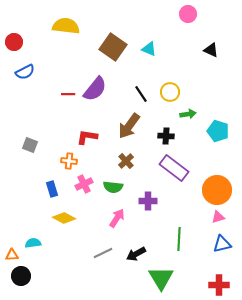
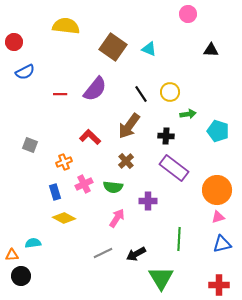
black triangle: rotated 21 degrees counterclockwise
red line: moved 8 px left
red L-shape: moved 3 px right; rotated 35 degrees clockwise
orange cross: moved 5 px left, 1 px down; rotated 28 degrees counterclockwise
blue rectangle: moved 3 px right, 3 px down
